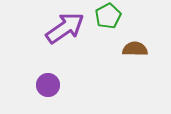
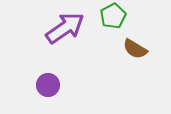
green pentagon: moved 5 px right
brown semicircle: rotated 150 degrees counterclockwise
